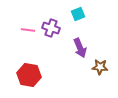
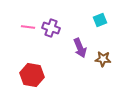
cyan square: moved 22 px right, 6 px down
pink line: moved 3 px up
brown star: moved 3 px right, 8 px up
red hexagon: moved 3 px right
